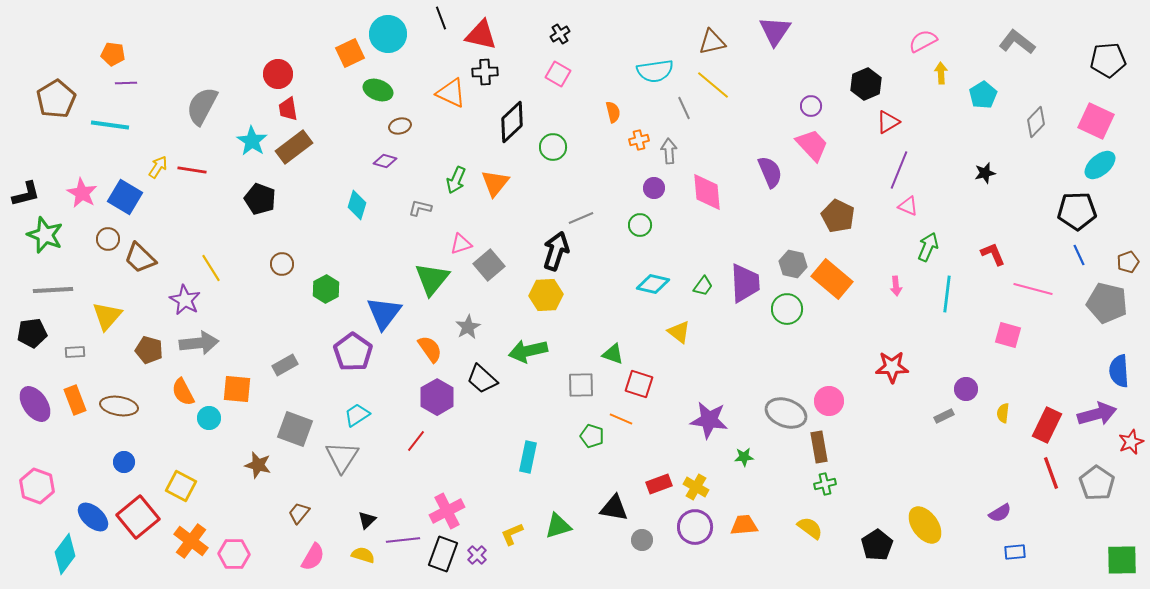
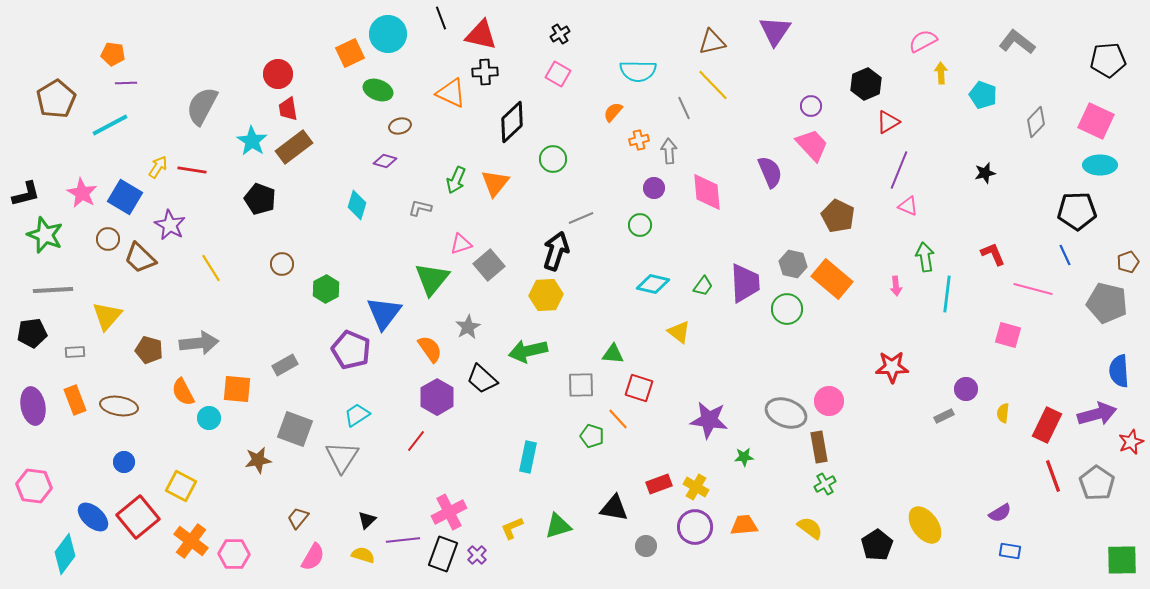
cyan semicircle at (655, 71): moved 17 px left; rotated 9 degrees clockwise
yellow line at (713, 85): rotated 6 degrees clockwise
cyan pentagon at (983, 95): rotated 20 degrees counterclockwise
orange semicircle at (613, 112): rotated 125 degrees counterclockwise
cyan line at (110, 125): rotated 36 degrees counterclockwise
green circle at (553, 147): moved 12 px down
cyan ellipse at (1100, 165): rotated 40 degrees clockwise
green arrow at (928, 247): moved 3 px left, 10 px down; rotated 32 degrees counterclockwise
blue line at (1079, 255): moved 14 px left
purple star at (185, 300): moved 15 px left, 75 px up
purple pentagon at (353, 352): moved 2 px left, 2 px up; rotated 12 degrees counterclockwise
green triangle at (613, 354): rotated 15 degrees counterclockwise
red square at (639, 384): moved 4 px down
purple ellipse at (35, 404): moved 2 px left, 2 px down; rotated 24 degrees clockwise
orange line at (621, 419): moved 3 px left; rotated 25 degrees clockwise
brown star at (258, 465): moved 5 px up; rotated 24 degrees counterclockwise
red line at (1051, 473): moved 2 px right, 3 px down
green cross at (825, 484): rotated 15 degrees counterclockwise
pink hexagon at (37, 486): moved 3 px left; rotated 12 degrees counterclockwise
pink cross at (447, 511): moved 2 px right, 1 px down
brown trapezoid at (299, 513): moved 1 px left, 5 px down
yellow L-shape at (512, 534): moved 6 px up
gray circle at (642, 540): moved 4 px right, 6 px down
blue rectangle at (1015, 552): moved 5 px left, 1 px up; rotated 15 degrees clockwise
